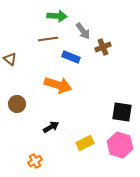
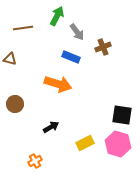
green arrow: rotated 66 degrees counterclockwise
gray arrow: moved 6 px left, 1 px down
brown line: moved 25 px left, 11 px up
brown triangle: rotated 24 degrees counterclockwise
orange arrow: moved 1 px up
brown circle: moved 2 px left
black square: moved 3 px down
pink hexagon: moved 2 px left, 1 px up
